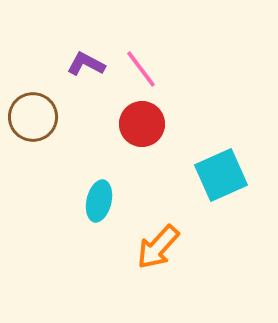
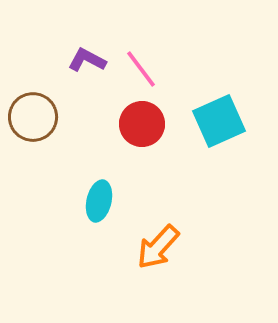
purple L-shape: moved 1 px right, 4 px up
cyan square: moved 2 px left, 54 px up
